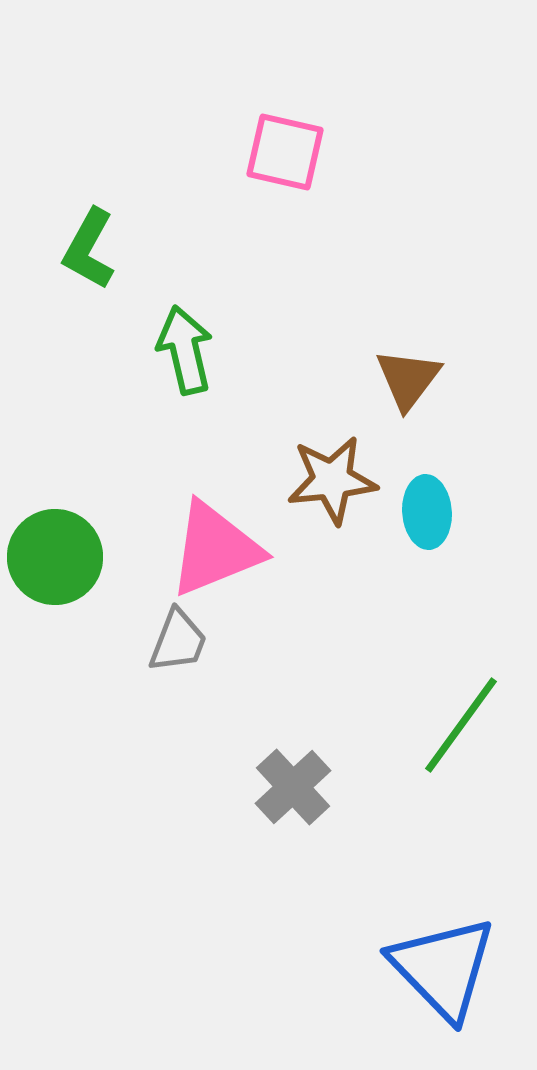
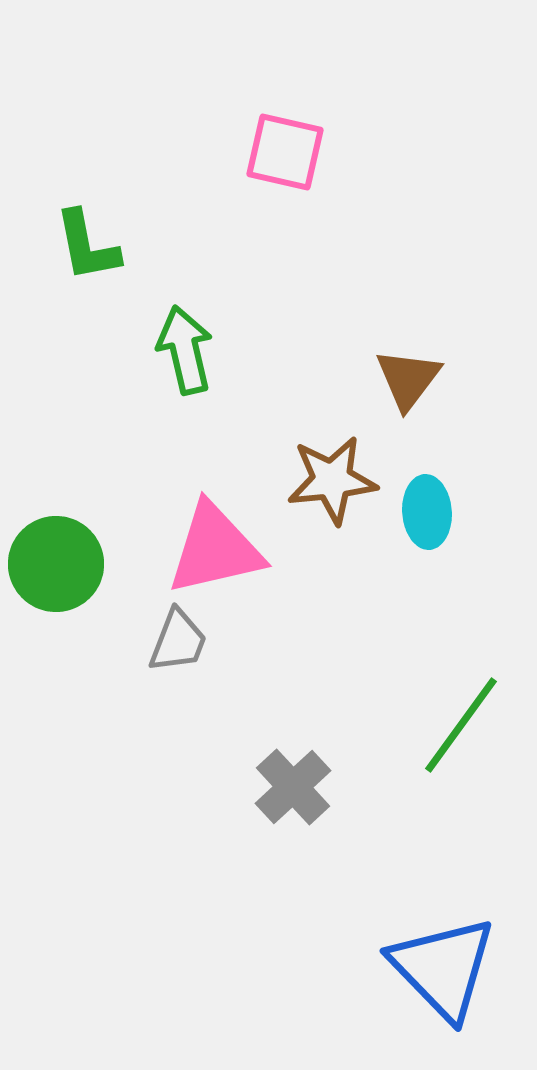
green L-shape: moved 2 px left, 3 px up; rotated 40 degrees counterclockwise
pink triangle: rotated 9 degrees clockwise
green circle: moved 1 px right, 7 px down
